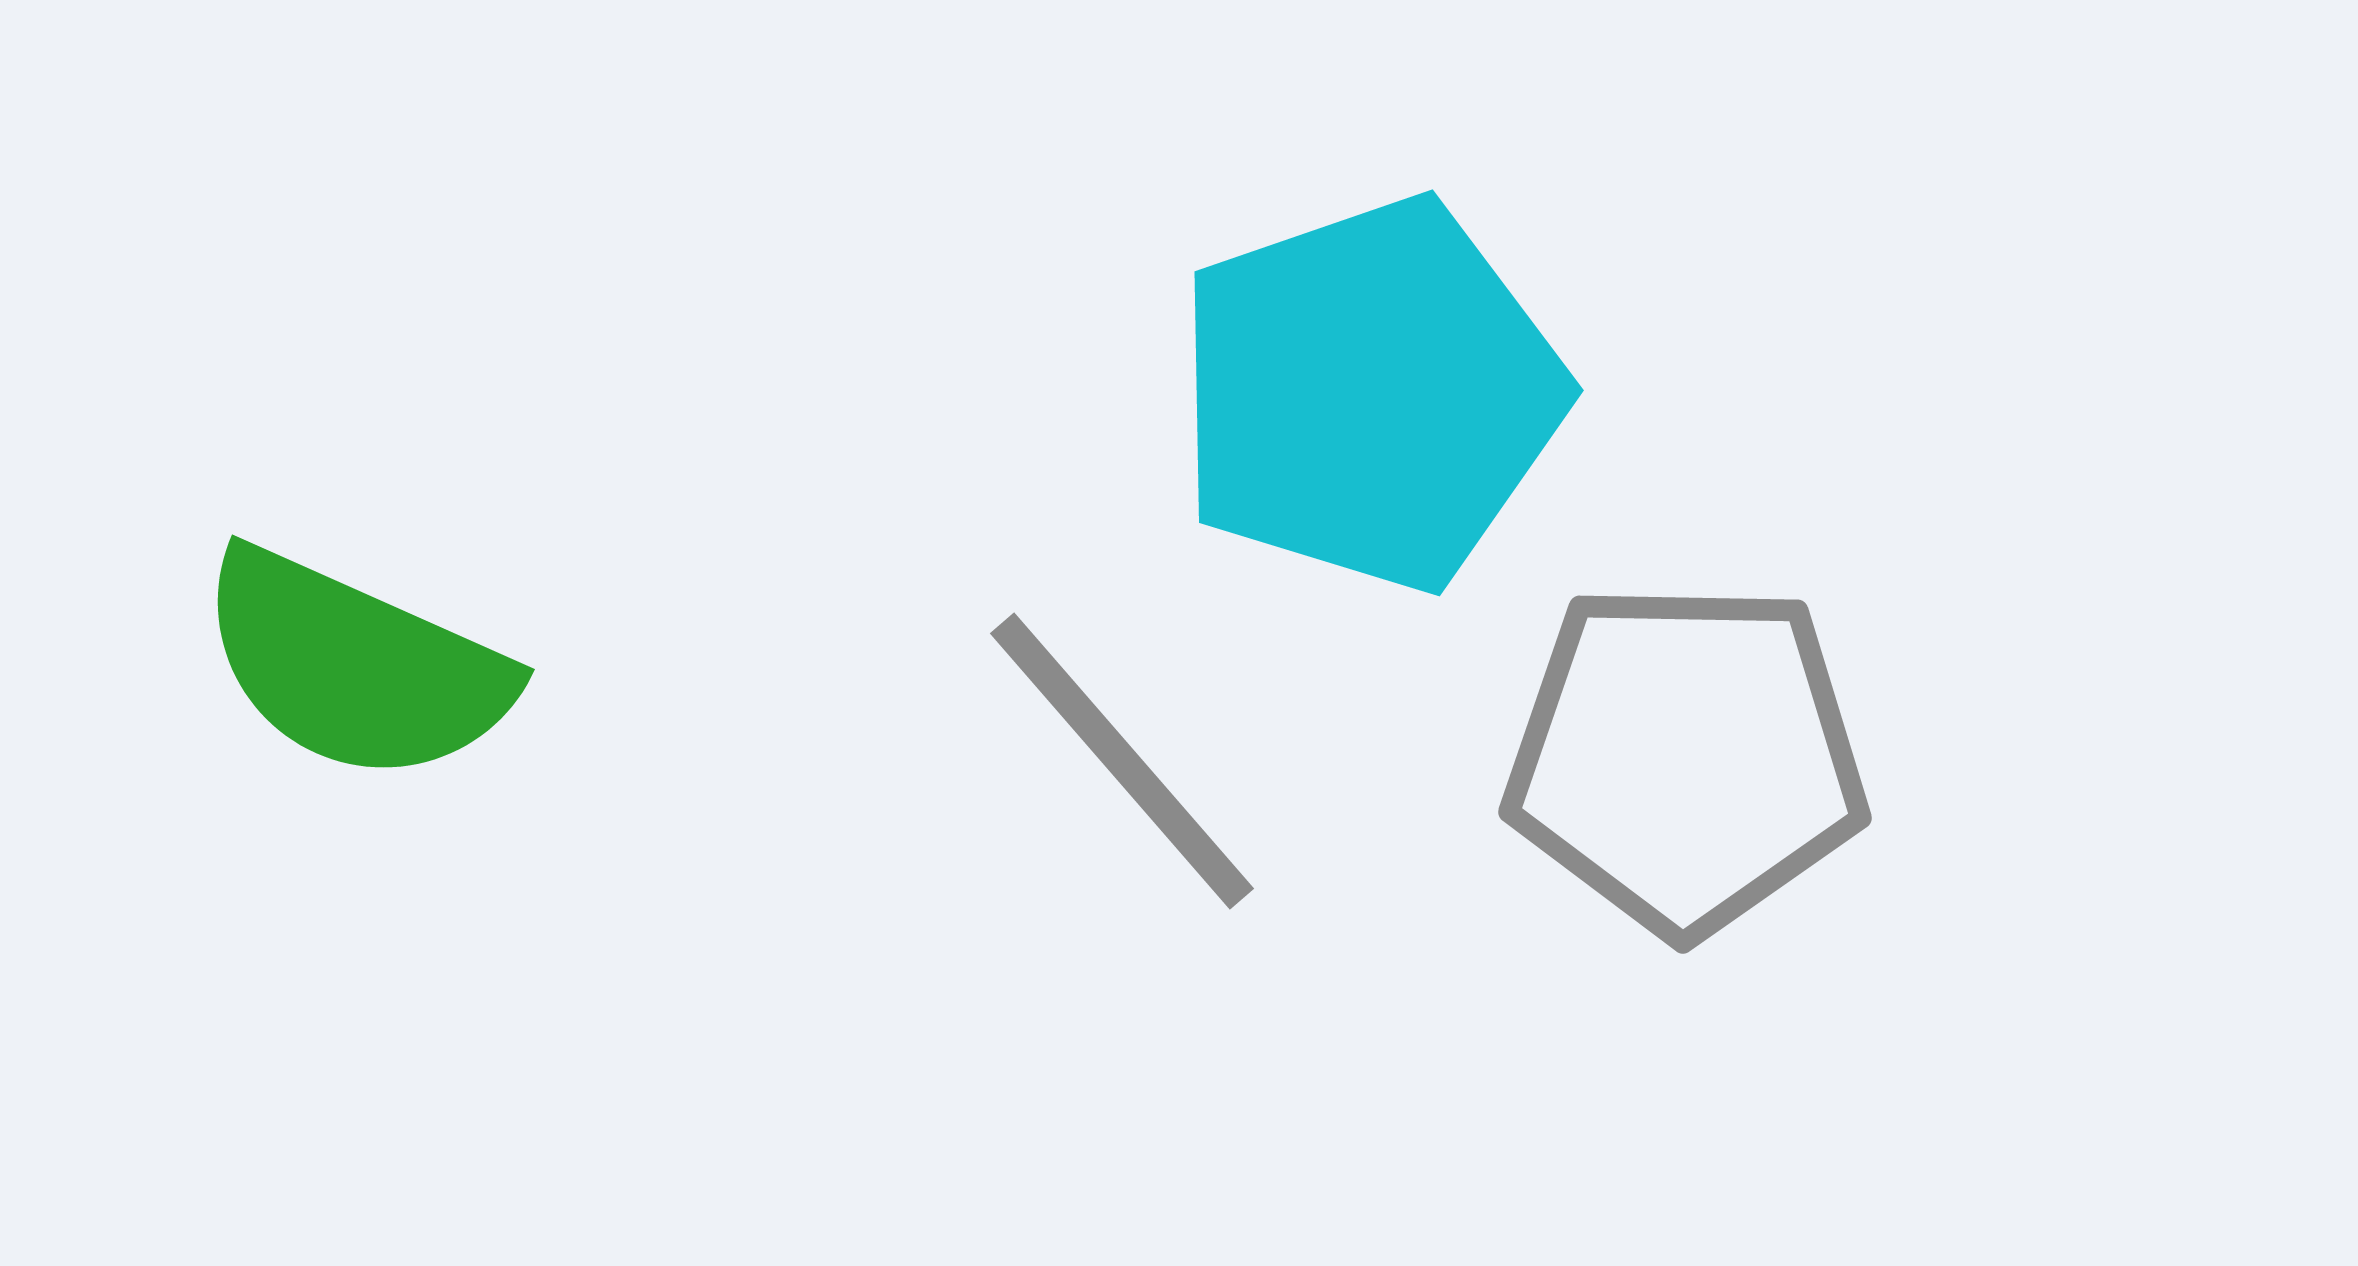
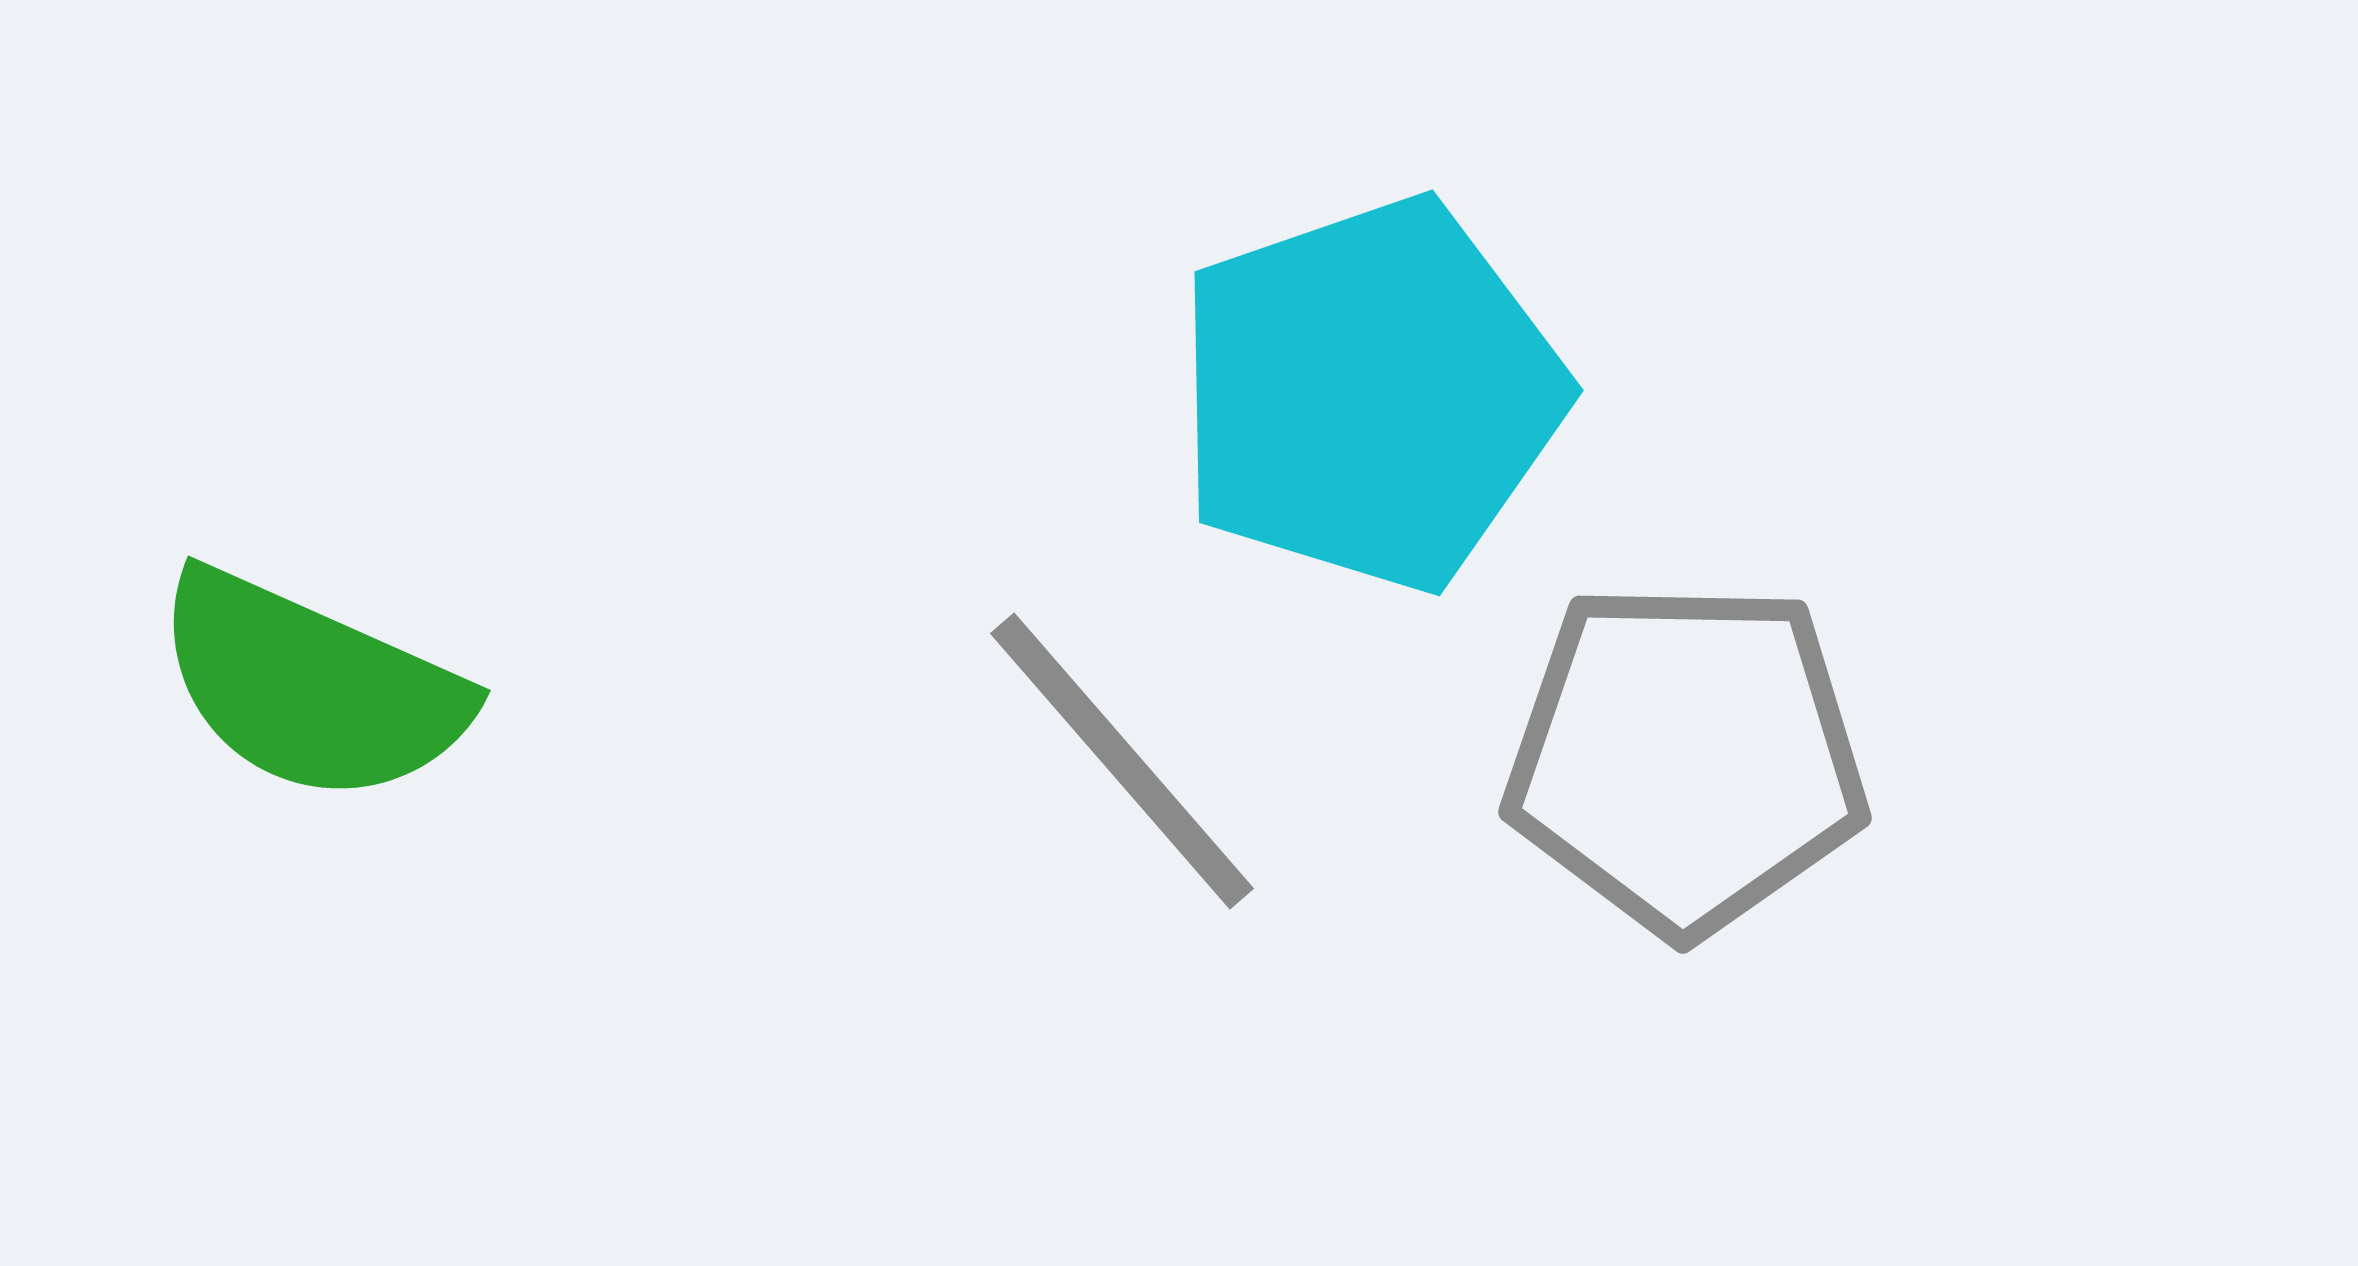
green semicircle: moved 44 px left, 21 px down
